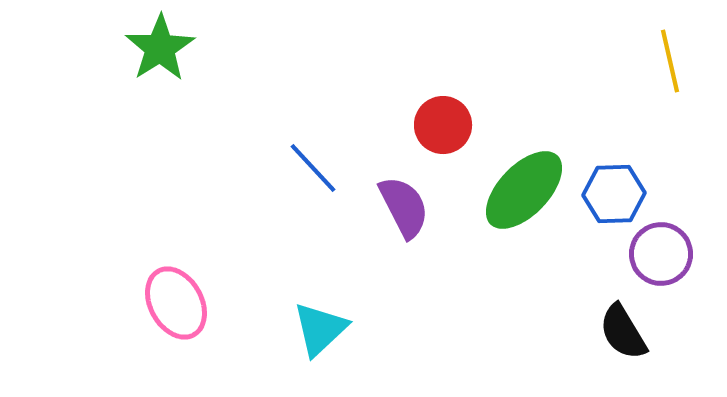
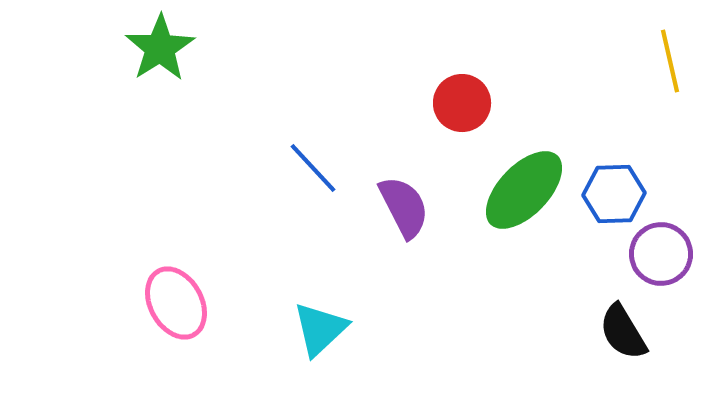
red circle: moved 19 px right, 22 px up
